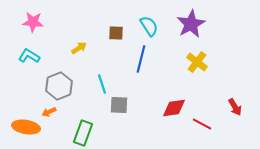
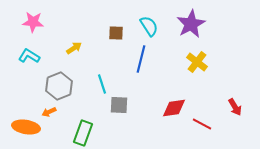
yellow arrow: moved 5 px left
